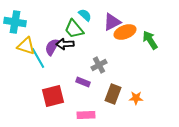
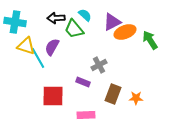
black arrow: moved 9 px left, 26 px up
red square: rotated 15 degrees clockwise
